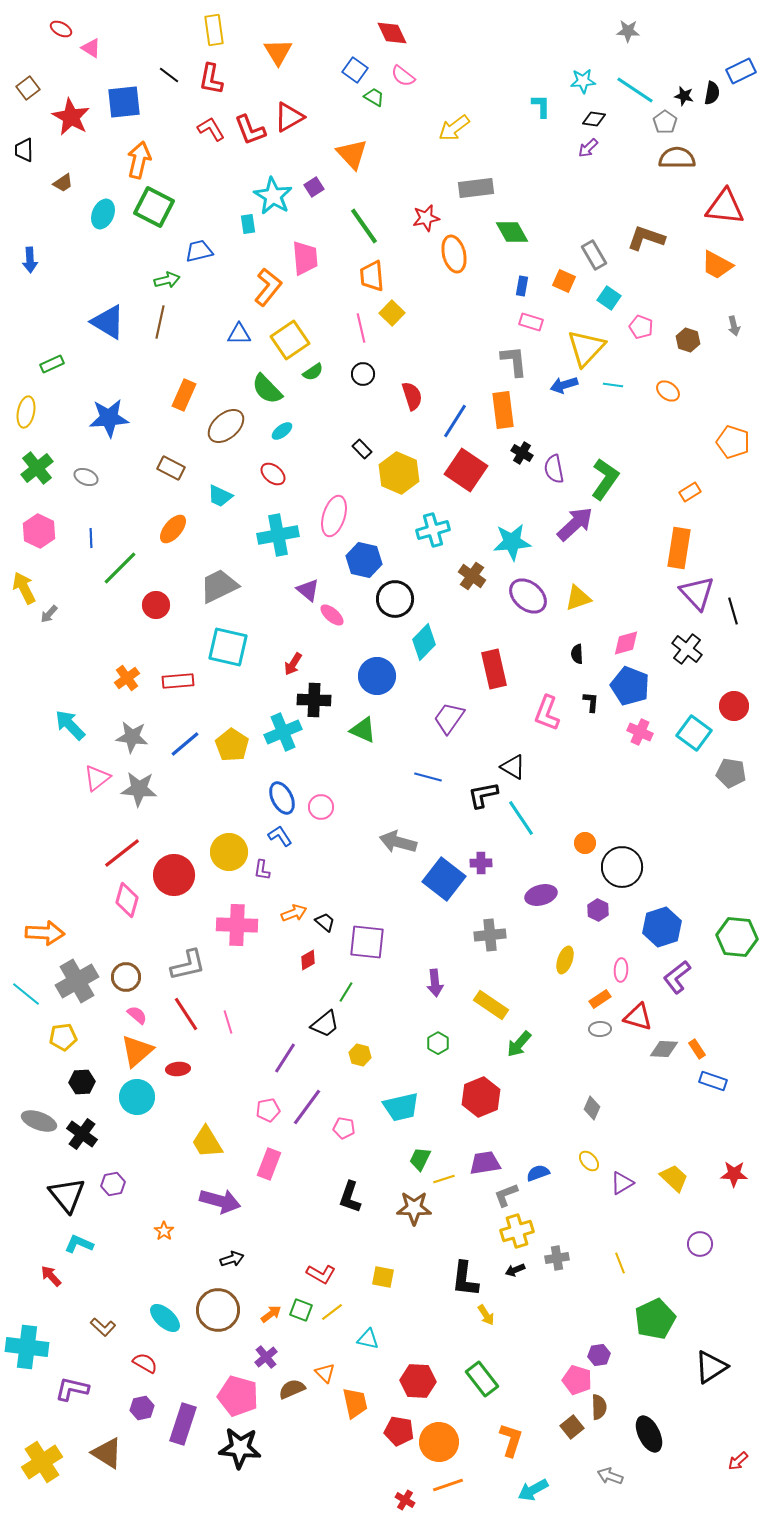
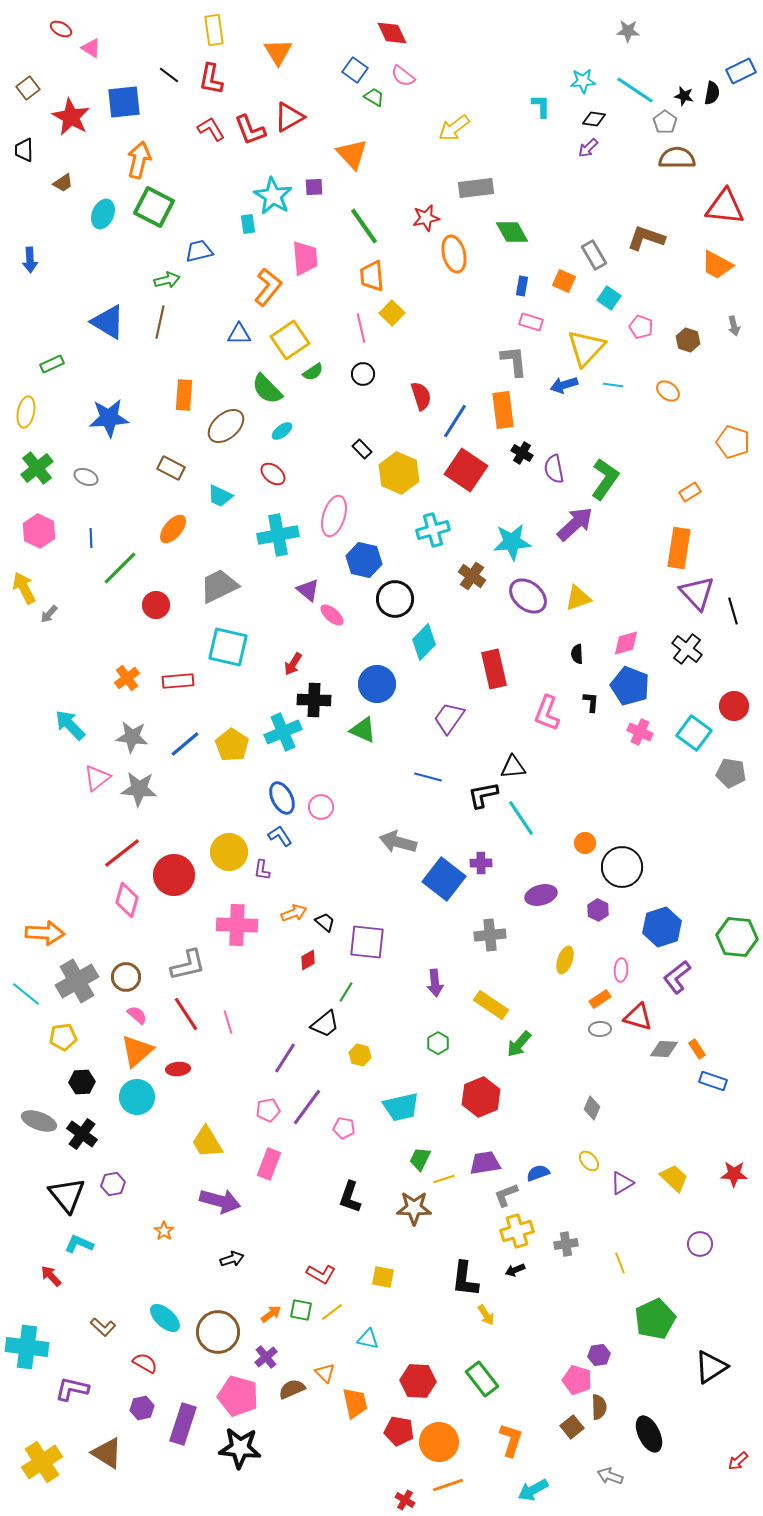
purple square at (314, 187): rotated 30 degrees clockwise
orange rectangle at (184, 395): rotated 20 degrees counterclockwise
red semicircle at (412, 396): moved 9 px right
blue circle at (377, 676): moved 8 px down
black triangle at (513, 767): rotated 36 degrees counterclockwise
gray cross at (557, 1258): moved 9 px right, 14 px up
brown circle at (218, 1310): moved 22 px down
green square at (301, 1310): rotated 10 degrees counterclockwise
